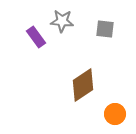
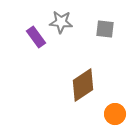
gray star: moved 1 px left, 1 px down
